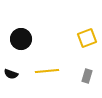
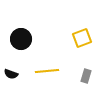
yellow square: moved 5 px left
gray rectangle: moved 1 px left
